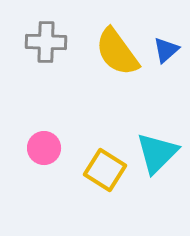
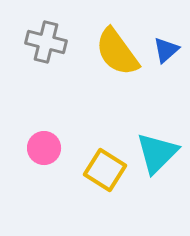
gray cross: rotated 12 degrees clockwise
